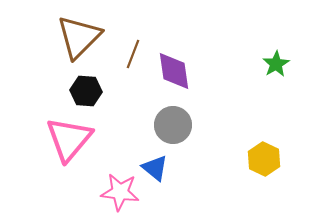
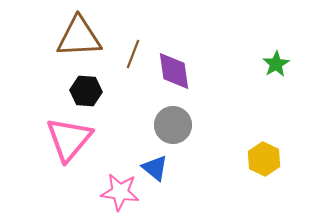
brown triangle: rotated 42 degrees clockwise
